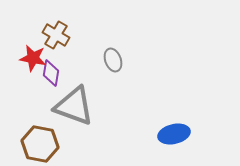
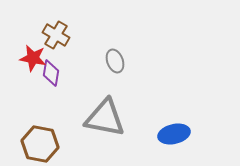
gray ellipse: moved 2 px right, 1 px down
gray triangle: moved 31 px right, 12 px down; rotated 9 degrees counterclockwise
